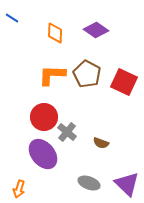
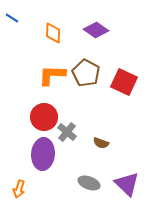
orange diamond: moved 2 px left
brown pentagon: moved 1 px left, 1 px up
purple ellipse: rotated 44 degrees clockwise
